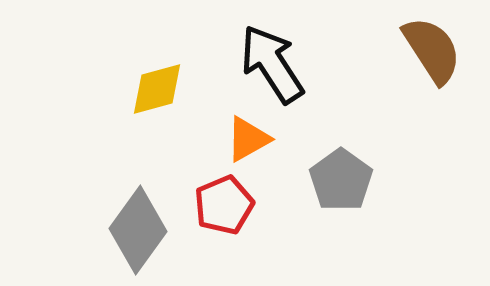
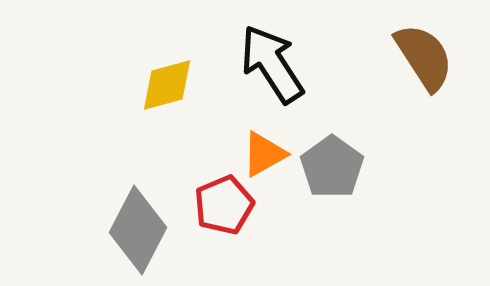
brown semicircle: moved 8 px left, 7 px down
yellow diamond: moved 10 px right, 4 px up
orange triangle: moved 16 px right, 15 px down
gray pentagon: moved 9 px left, 13 px up
gray diamond: rotated 8 degrees counterclockwise
